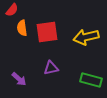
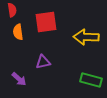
red semicircle: rotated 48 degrees counterclockwise
orange semicircle: moved 4 px left, 4 px down
red square: moved 1 px left, 10 px up
yellow arrow: rotated 15 degrees clockwise
purple triangle: moved 8 px left, 6 px up
